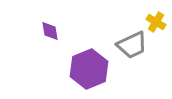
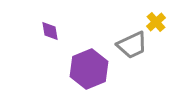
yellow cross: rotated 18 degrees clockwise
